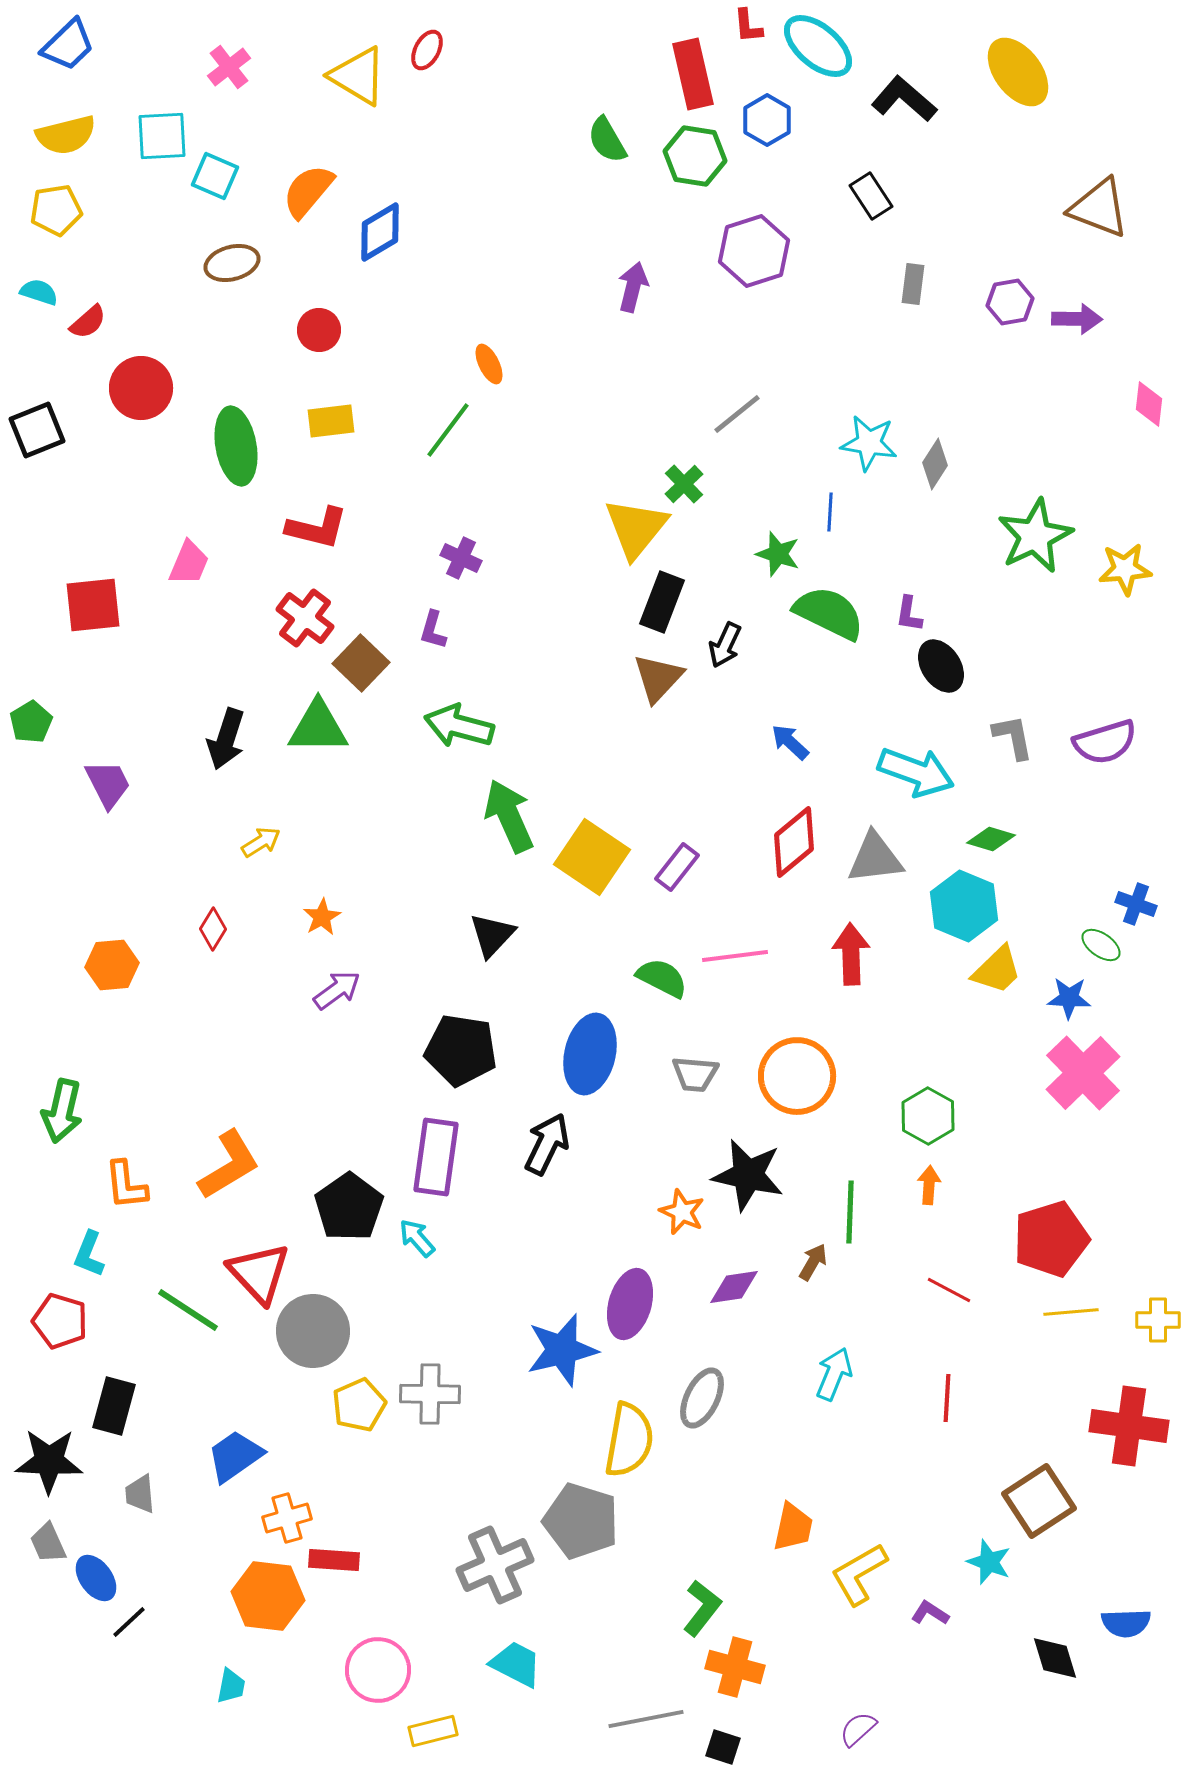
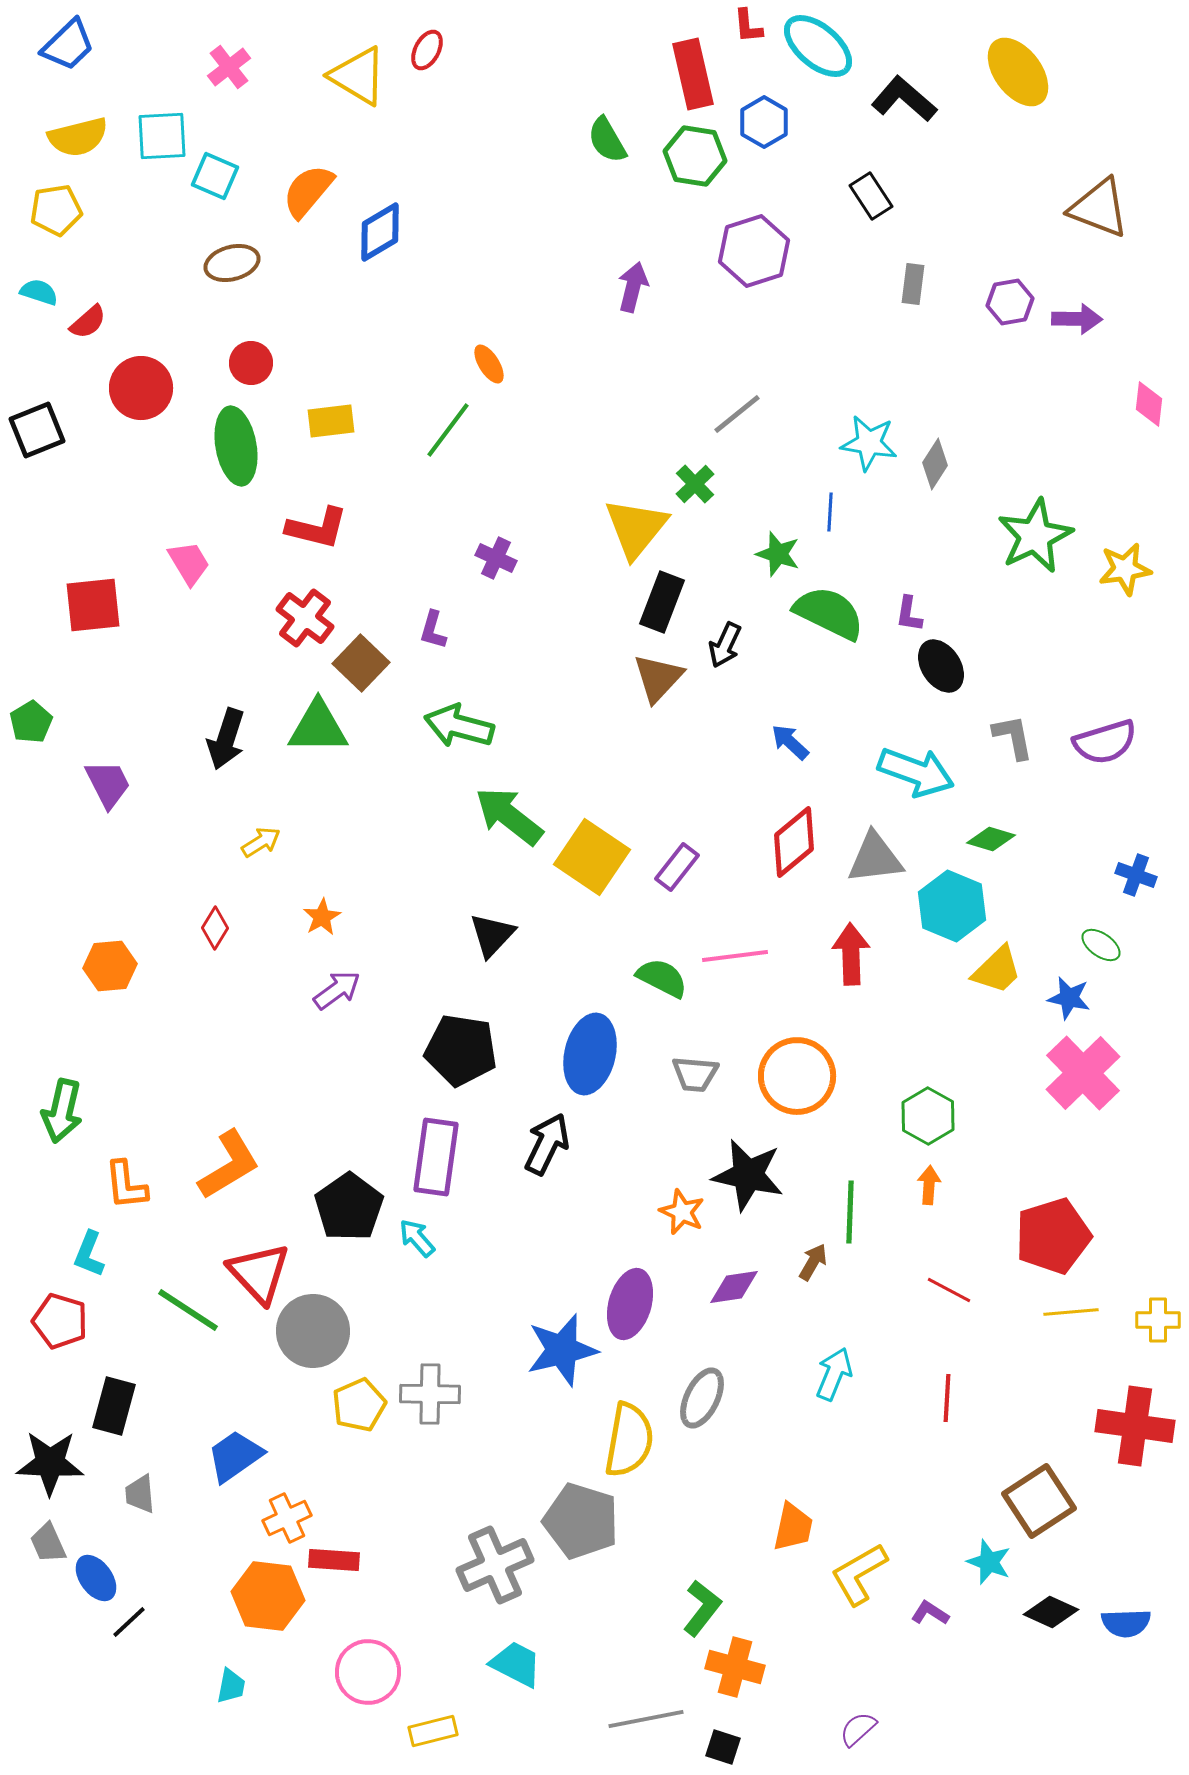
blue hexagon at (767, 120): moved 3 px left, 2 px down
yellow semicircle at (66, 135): moved 12 px right, 2 px down
red circle at (319, 330): moved 68 px left, 33 px down
orange ellipse at (489, 364): rotated 6 degrees counterclockwise
green cross at (684, 484): moved 11 px right
purple cross at (461, 558): moved 35 px right
pink trapezoid at (189, 563): rotated 54 degrees counterclockwise
yellow star at (1125, 569): rotated 4 degrees counterclockwise
green arrow at (509, 816): rotated 28 degrees counterclockwise
blue cross at (1136, 904): moved 29 px up
cyan hexagon at (964, 906): moved 12 px left
red diamond at (213, 929): moved 2 px right, 1 px up
orange hexagon at (112, 965): moved 2 px left, 1 px down
blue star at (1069, 998): rotated 9 degrees clockwise
red pentagon at (1051, 1239): moved 2 px right, 3 px up
red cross at (1129, 1426): moved 6 px right
black star at (49, 1461): moved 1 px right, 2 px down
orange cross at (287, 1518): rotated 9 degrees counterclockwise
black diamond at (1055, 1658): moved 4 px left, 46 px up; rotated 48 degrees counterclockwise
pink circle at (378, 1670): moved 10 px left, 2 px down
